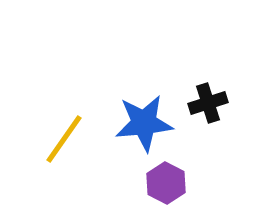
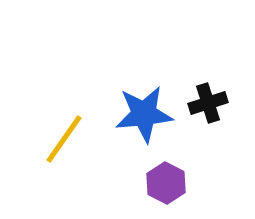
blue star: moved 9 px up
